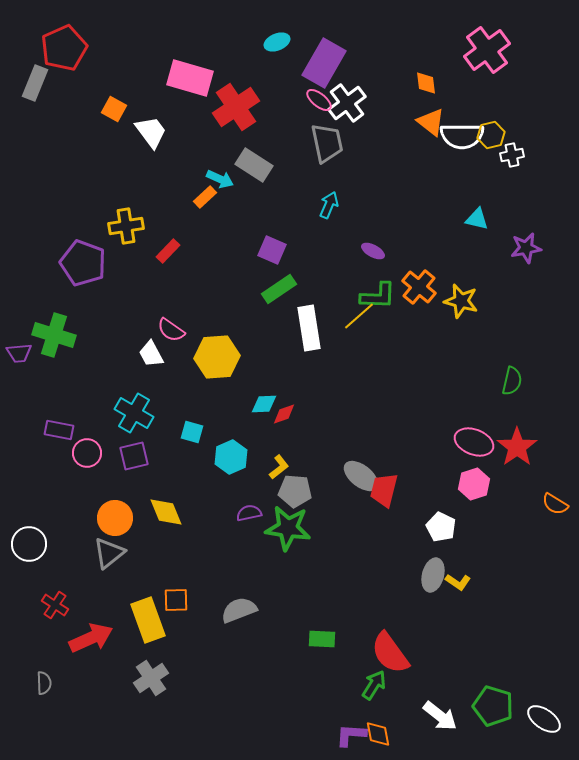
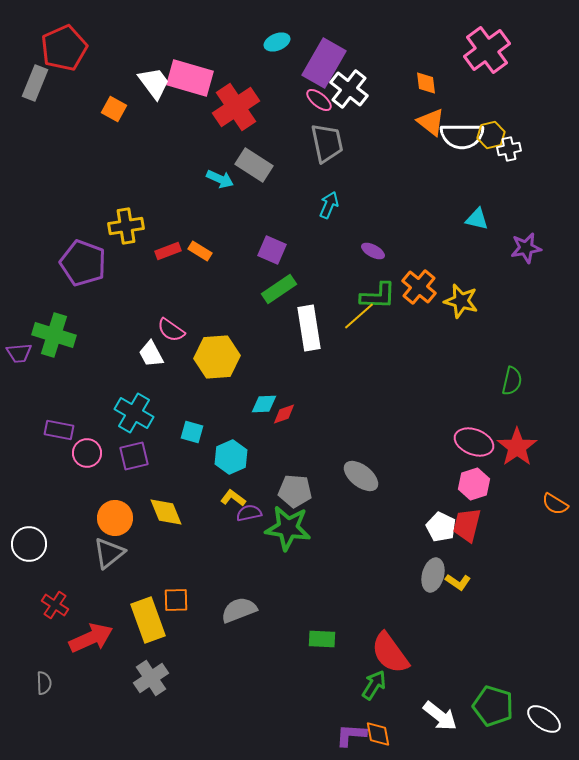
white cross at (347, 103): moved 2 px right, 14 px up; rotated 15 degrees counterclockwise
white trapezoid at (151, 132): moved 3 px right, 49 px up
white cross at (512, 155): moved 3 px left, 6 px up
orange rectangle at (205, 197): moved 5 px left, 54 px down; rotated 75 degrees clockwise
red rectangle at (168, 251): rotated 25 degrees clockwise
yellow L-shape at (279, 467): moved 46 px left, 31 px down; rotated 105 degrees counterclockwise
red trapezoid at (384, 490): moved 83 px right, 35 px down
